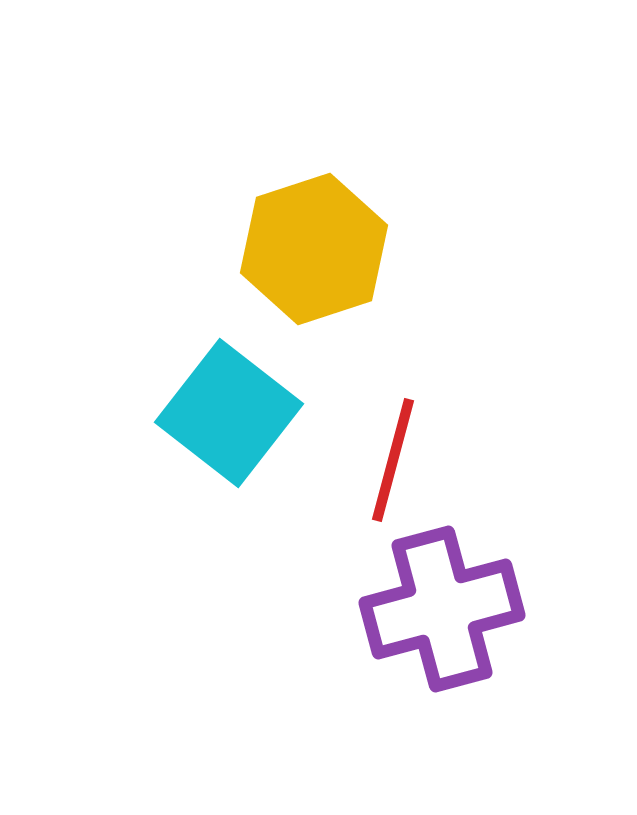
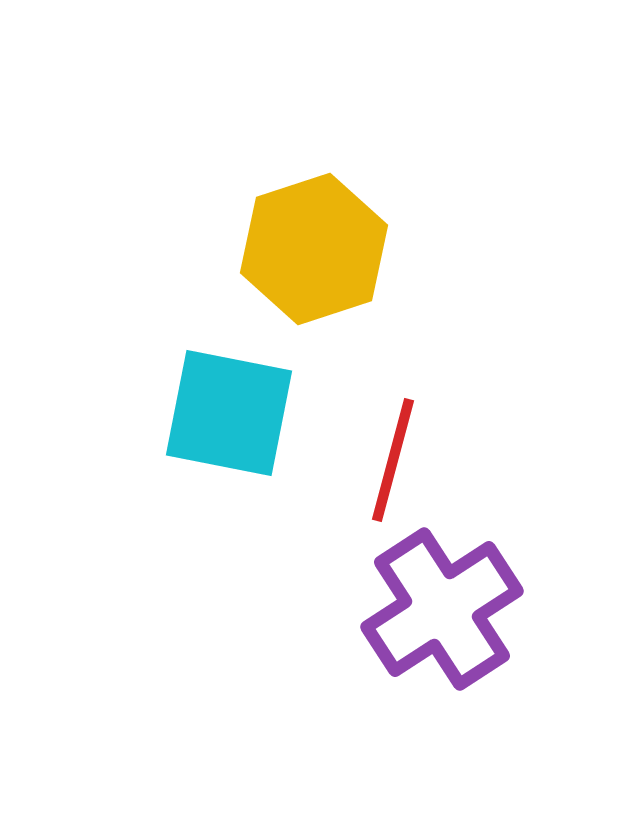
cyan square: rotated 27 degrees counterclockwise
purple cross: rotated 18 degrees counterclockwise
